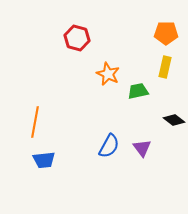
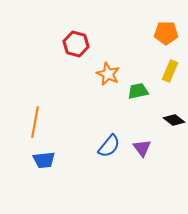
red hexagon: moved 1 px left, 6 px down
yellow rectangle: moved 5 px right, 4 px down; rotated 10 degrees clockwise
blue semicircle: rotated 10 degrees clockwise
